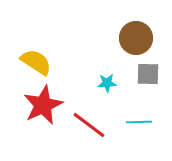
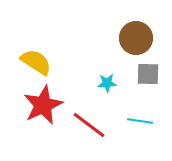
cyan line: moved 1 px right, 1 px up; rotated 10 degrees clockwise
